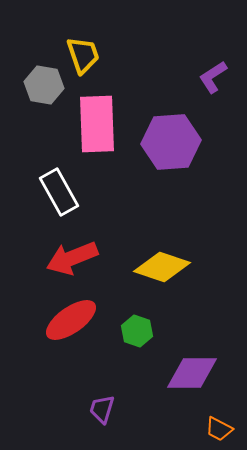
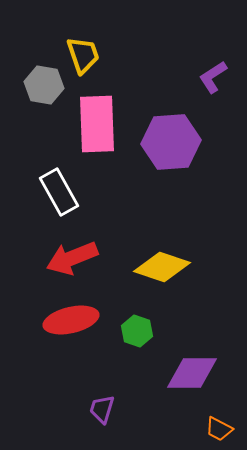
red ellipse: rotated 22 degrees clockwise
